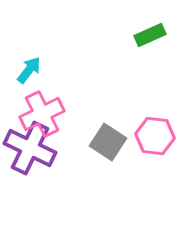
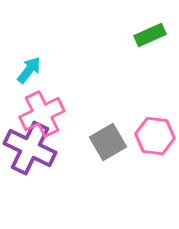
gray square: rotated 27 degrees clockwise
